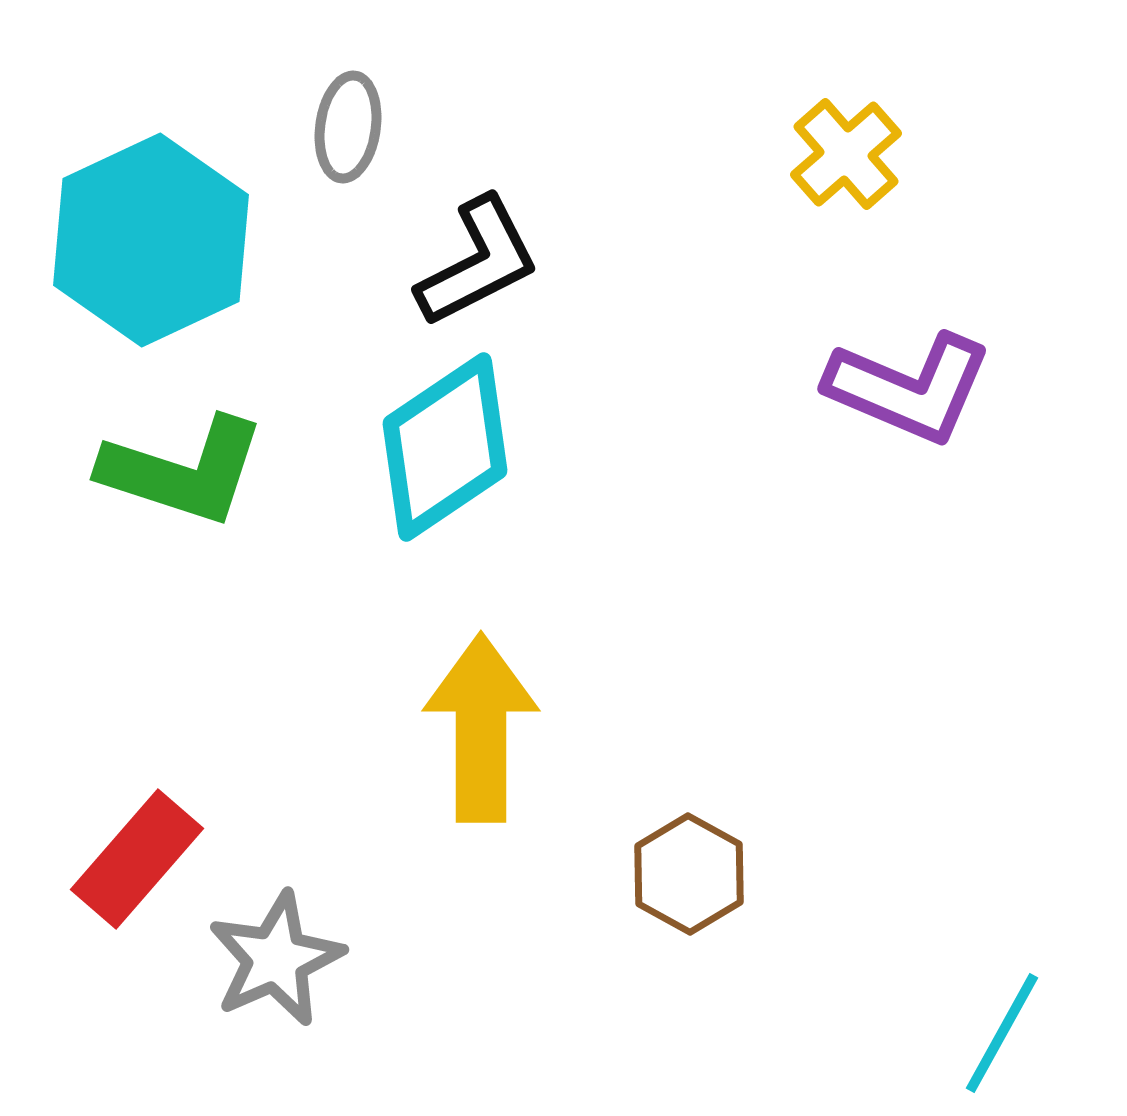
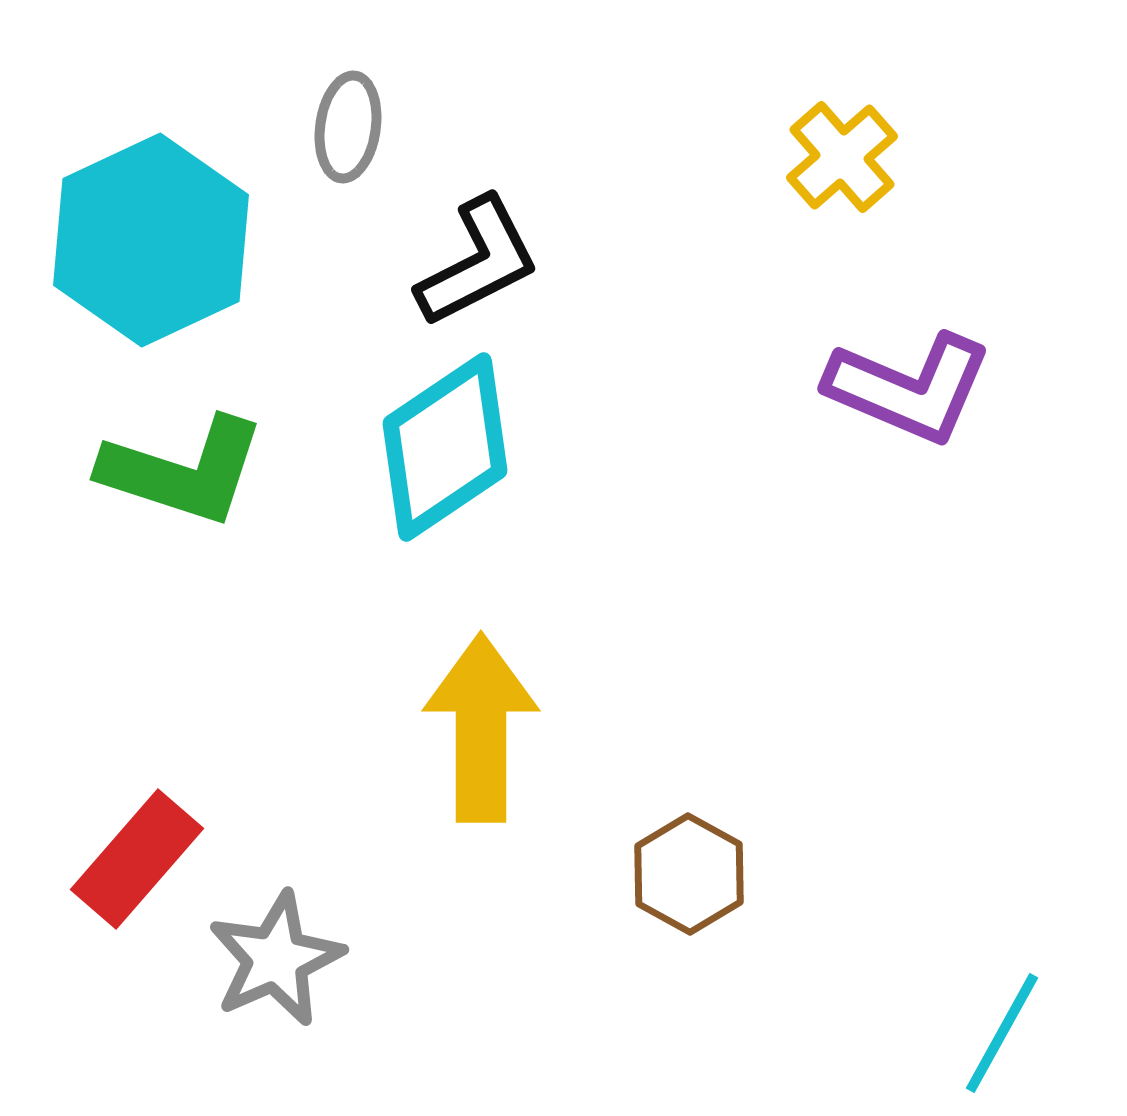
yellow cross: moved 4 px left, 3 px down
